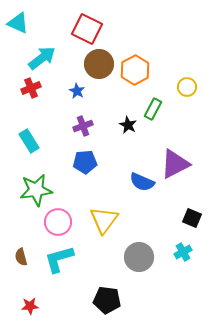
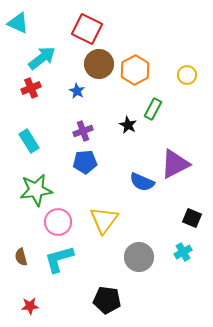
yellow circle: moved 12 px up
purple cross: moved 5 px down
